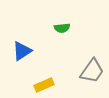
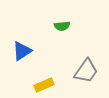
green semicircle: moved 2 px up
gray trapezoid: moved 6 px left
